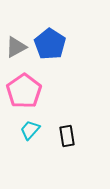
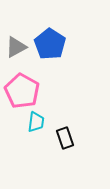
pink pentagon: moved 2 px left; rotated 8 degrees counterclockwise
cyan trapezoid: moved 6 px right, 8 px up; rotated 145 degrees clockwise
black rectangle: moved 2 px left, 2 px down; rotated 10 degrees counterclockwise
